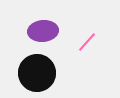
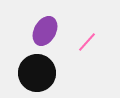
purple ellipse: moved 2 px right; rotated 56 degrees counterclockwise
